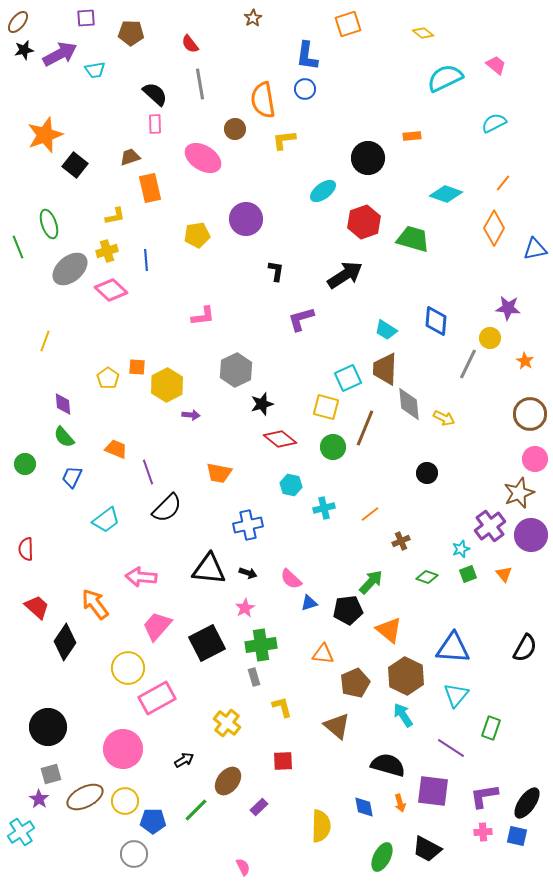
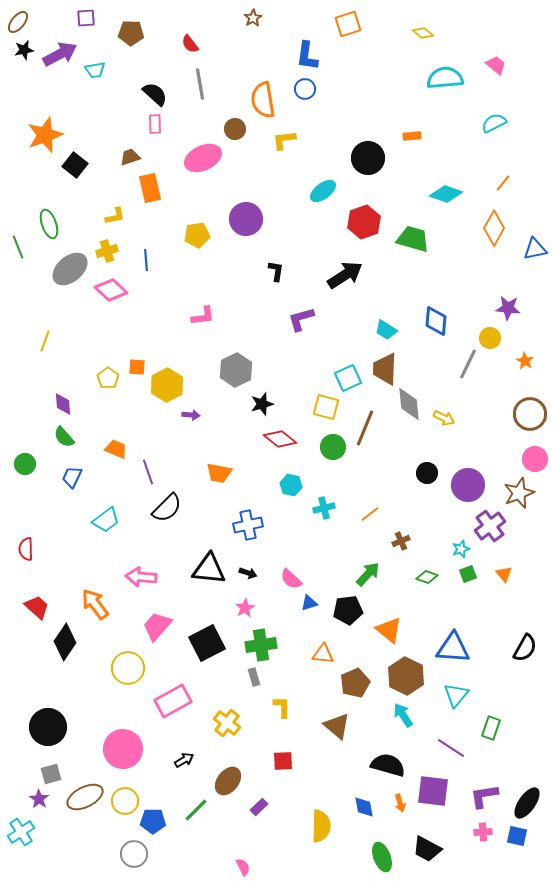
cyan semicircle at (445, 78): rotated 21 degrees clockwise
pink ellipse at (203, 158): rotated 57 degrees counterclockwise
purple circle at (531, 535): moved 63 px left, 50 px up
green arrow at (371, 582): moved 3 px left, 8 px up
pink rectangle at (157, 698): moved 16 px right, 3 px down
yellow L-shape at (282, 707): rotated 15 degrees clockwise
green ellipse at (382, 857): rotated 48 degrees counterclockwise
